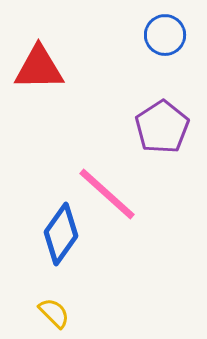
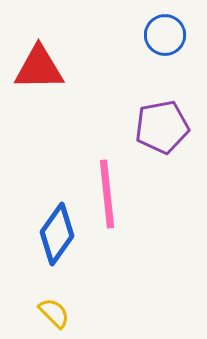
purple pentagon: rotated 22 degrees clockwise
pink line: rotated 42 degrees clockwise
blue diamond: moved 4 px left
